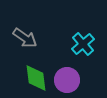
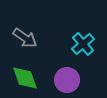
green diamond: moved 11 px left; rotated 12 degrees counterclockwise
